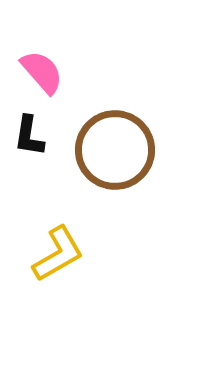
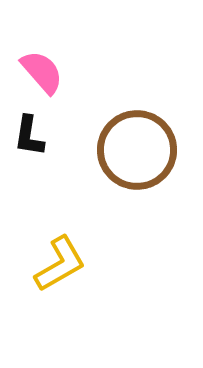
brown circle: moved 22 px right
yellow L-shape: moved 2 px right, 10 px down
